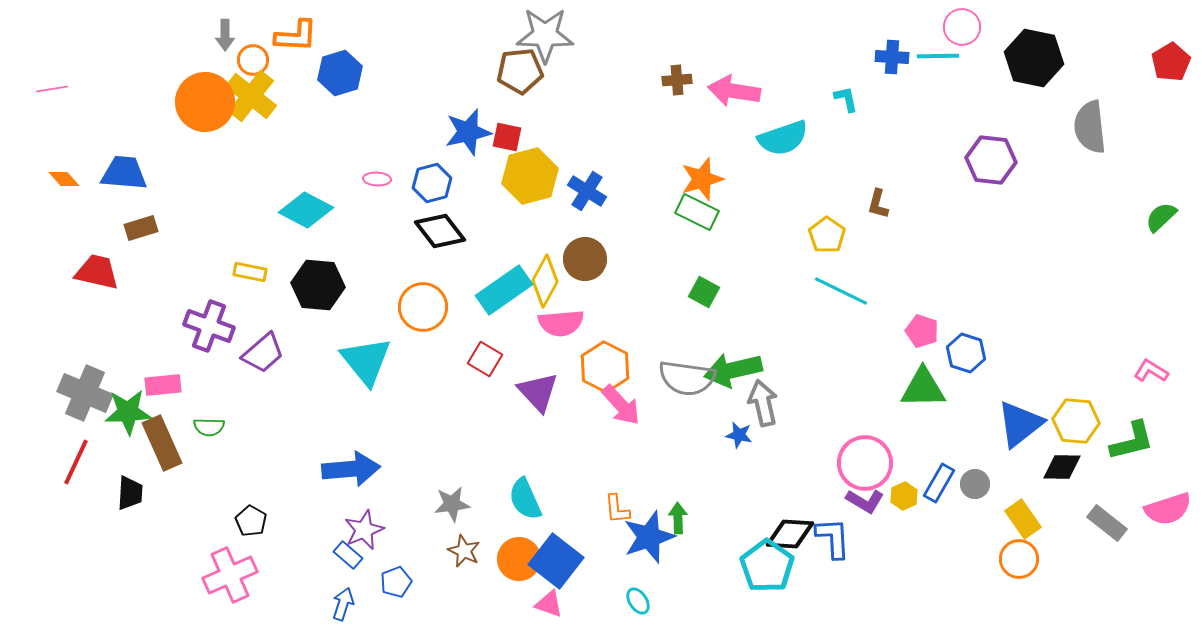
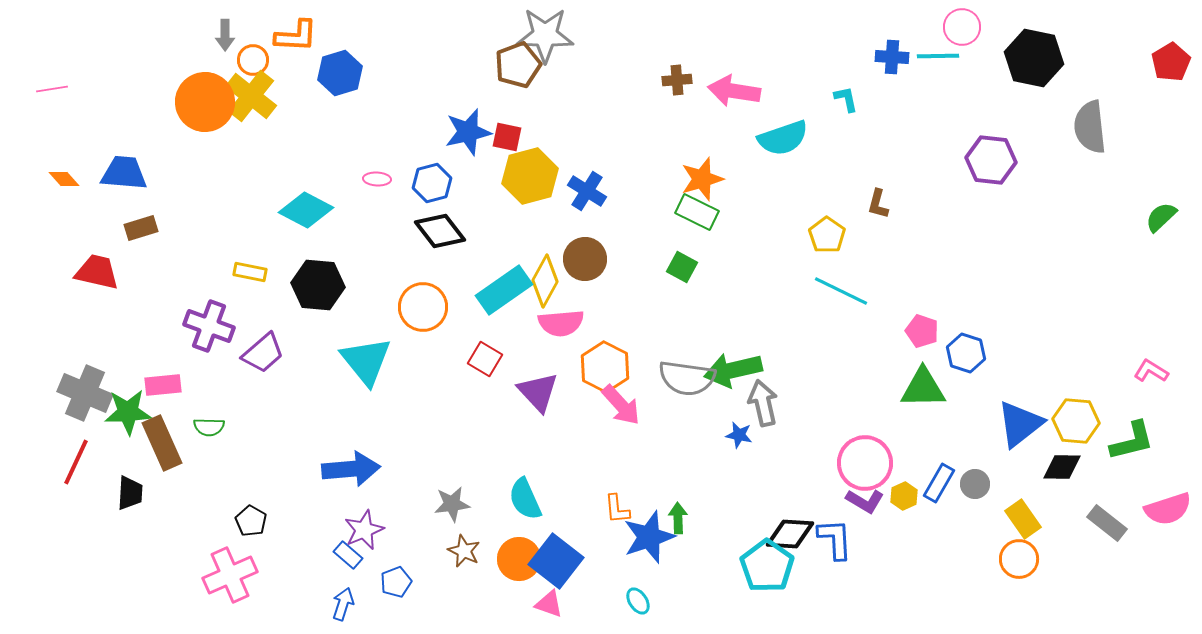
brown pentagon at (520, 71): moved 2 px left, 6 px up; rotated 15 degrees counterclockwise
green square at (704, 292): moved 22 px left, 25 px up
blue L-shape at (833, 538): moved 2 px right, 1 px down
